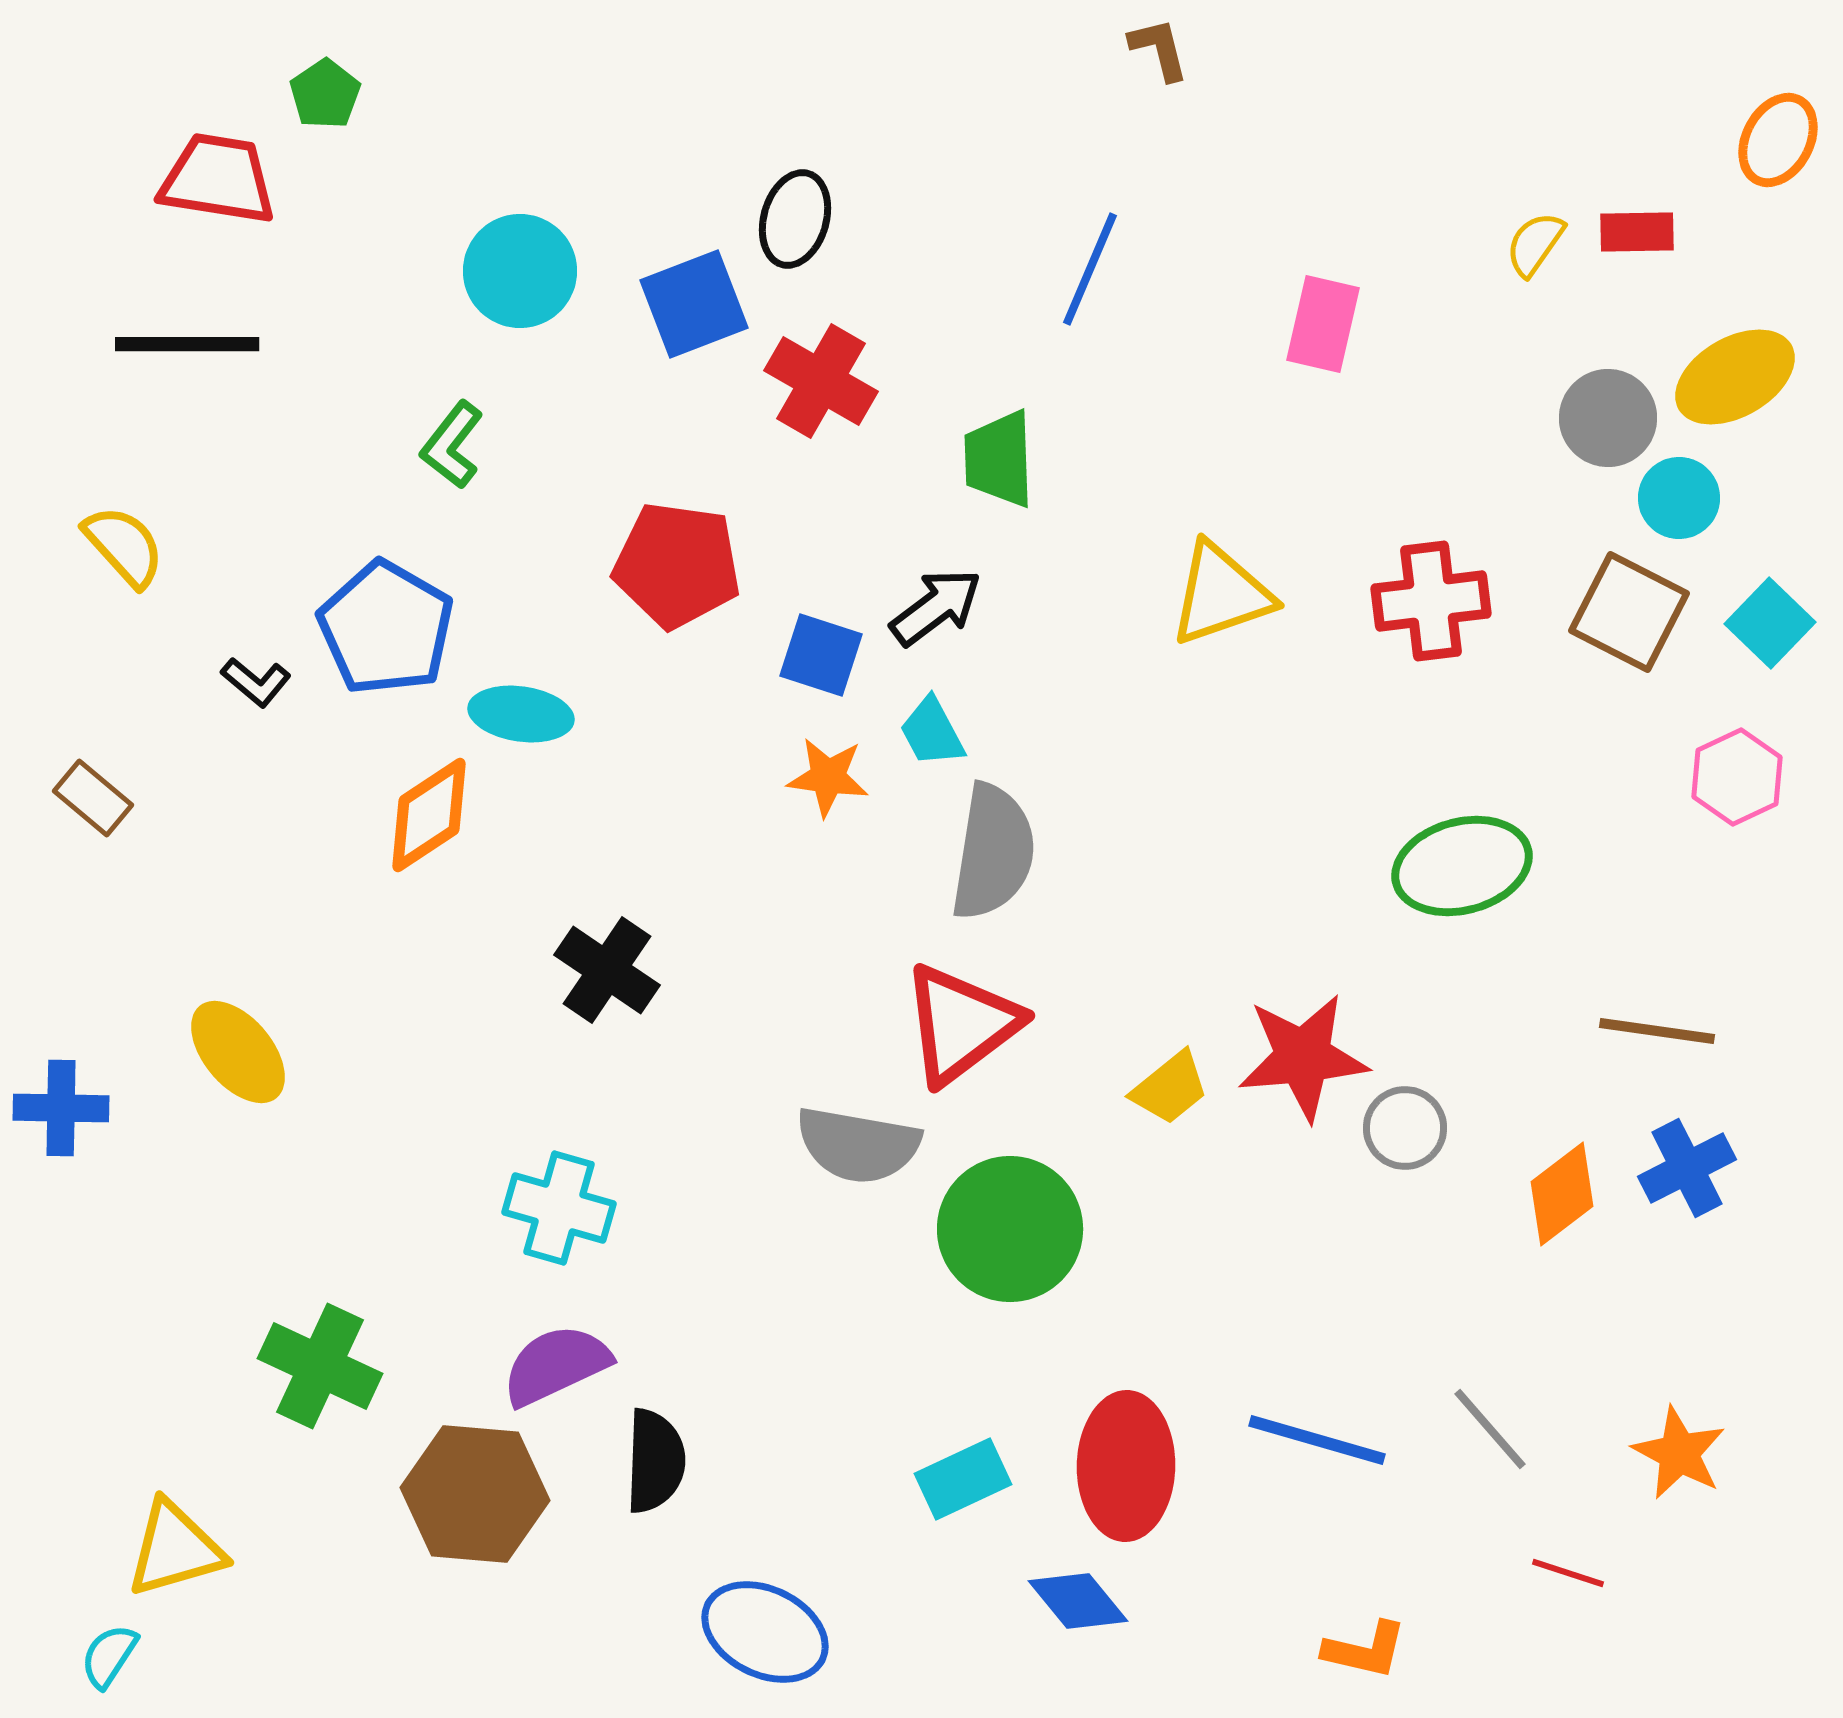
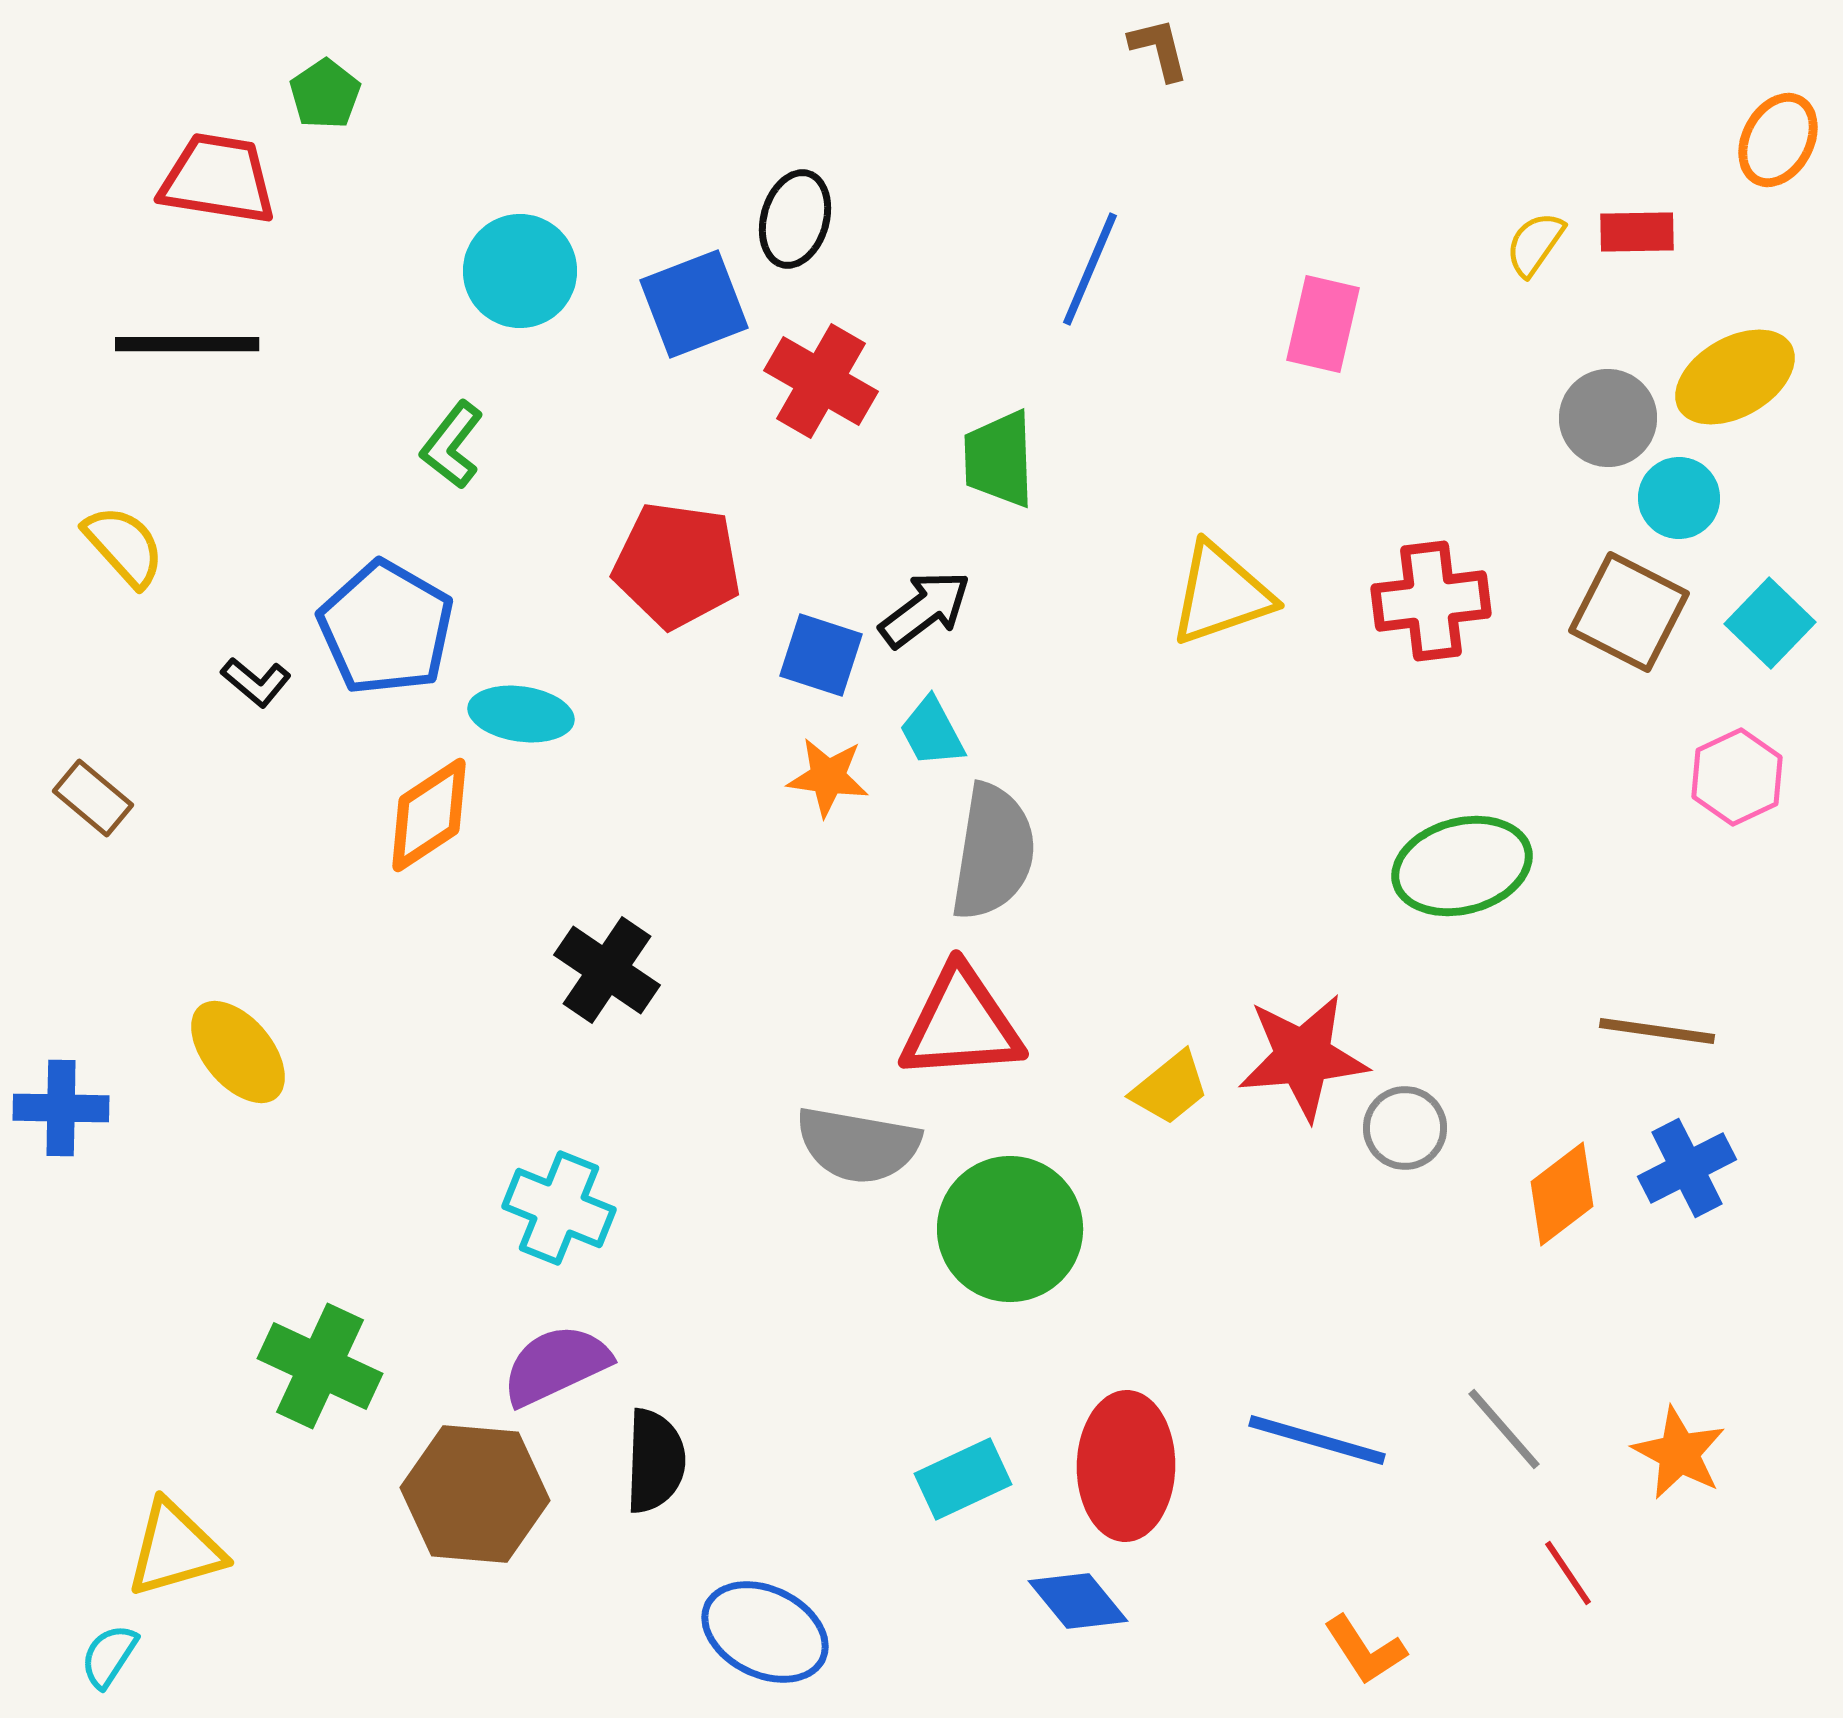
black arrow at (936, 607): moved 11 px left, 2 px down
red triangle at (961, 1024): rotated 33 degrees clockwise
cyan cross at (559, 1208): rotated 6 degrees clockwise
gray line at (1490, 1429): moved 14 px right
red line at (1568, 1573): rotated 38 degrees clockwise
orange L-shape at (1365, 1650): rotated 44 degrees clockwise
